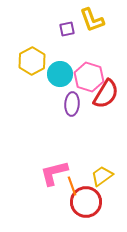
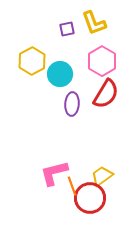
yellow L-shape: moved 2 px right, 3 px down
pink hexagon: moved 13 px right, 16 px up; rotated 12 degrees clockwise
red circle: moved 4 px right, 4 px up
